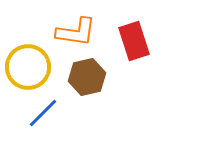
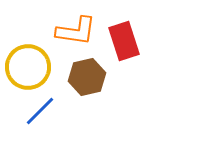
orange L-shape: moved 1 px up
red rectangle: moved 10 px left
blue line: moved 3 px left, 2 px up
